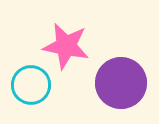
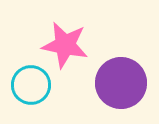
pink star: moved 1 px left, 1 px up
